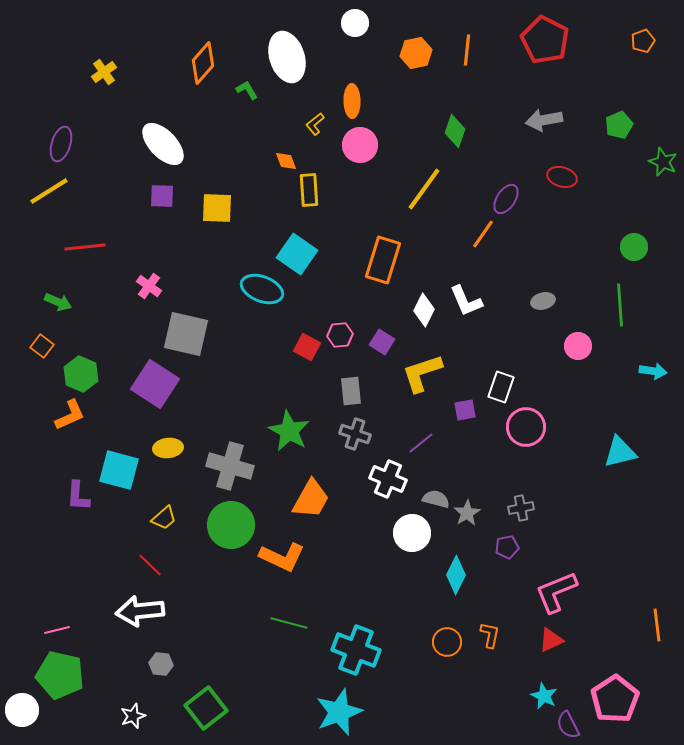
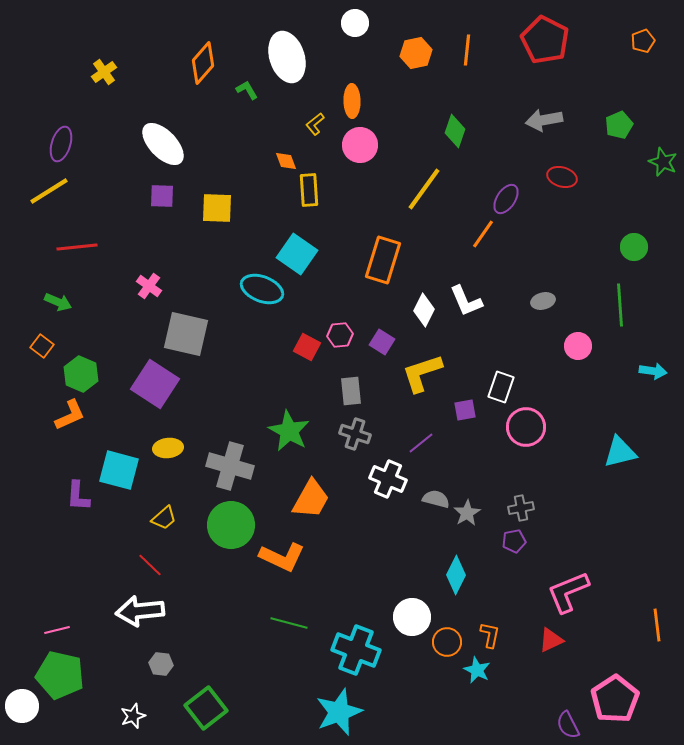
red line at (85, 247): moved 8 px left
white circle at (412, 533): moved 84 px down
purple pentagon at (507, 547): moved 7 px right, 6 px up
pink L-shape at (556, 592): moved 12 px right
cyan star at (544, 696): moved 67 px left, 26 px up
white circle at (22, 710): moved 4 px up
